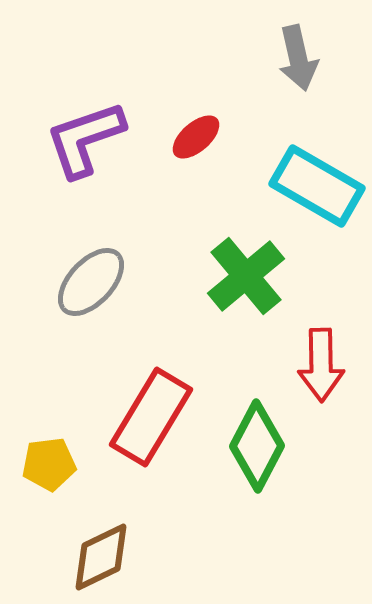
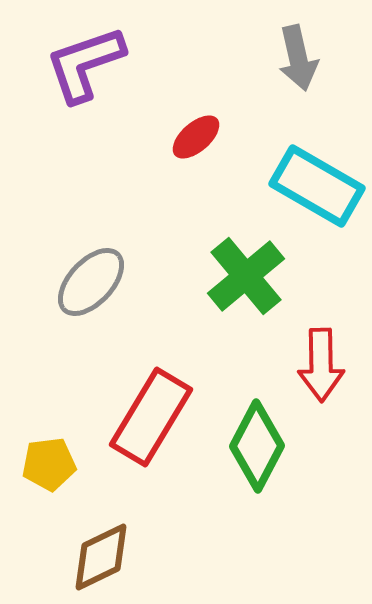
purple L-shape: moved 75 px up
